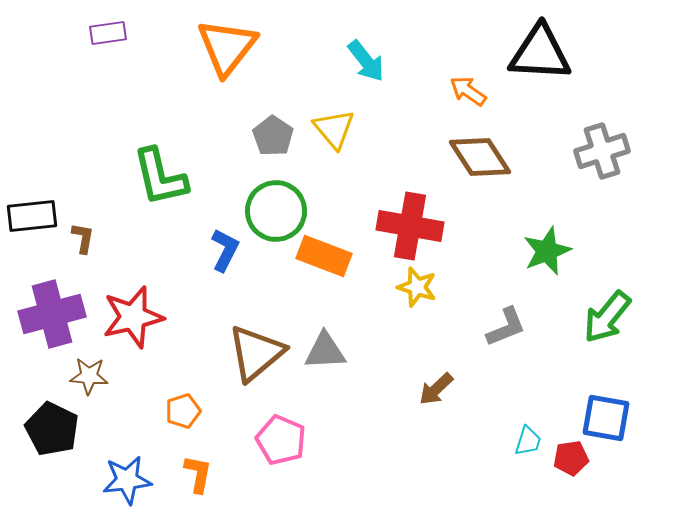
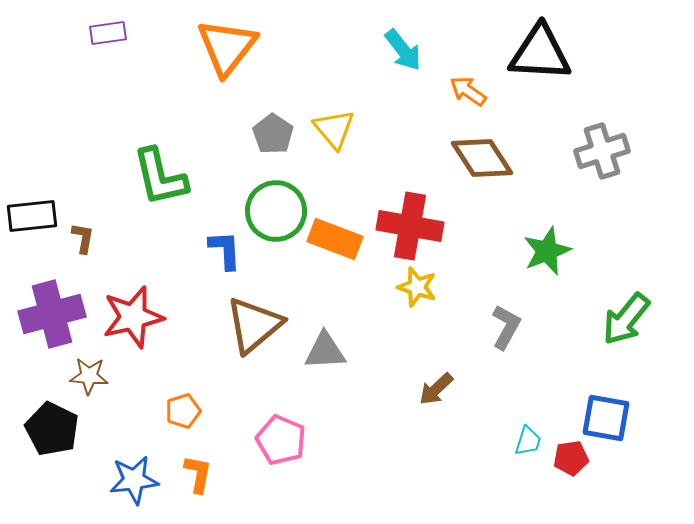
cyan arrow: moved 37 px right, 11 px up
gray pentagon: moved 2 px up
brown diamond: moved 2 px right, 1 px down
blue L-shape: rotated 30 degrees counterclockwise
orange rectangle: moved 11 px right, 17 px up
green arrow: moved 19 px right, 2 px down
gray L-shape: rotated 39 degrees counterclockwise
brown triangle: moved 2 px left, 28 px up
blue star: moved 7 px right
